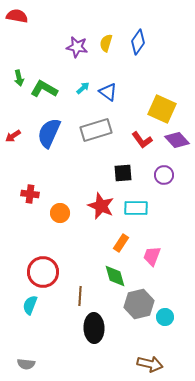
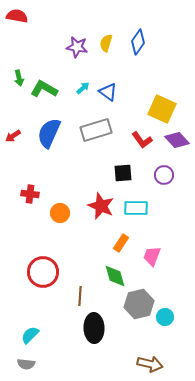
cyan semicircle: moved 30 px down; rotated 24 degrees clockwise
